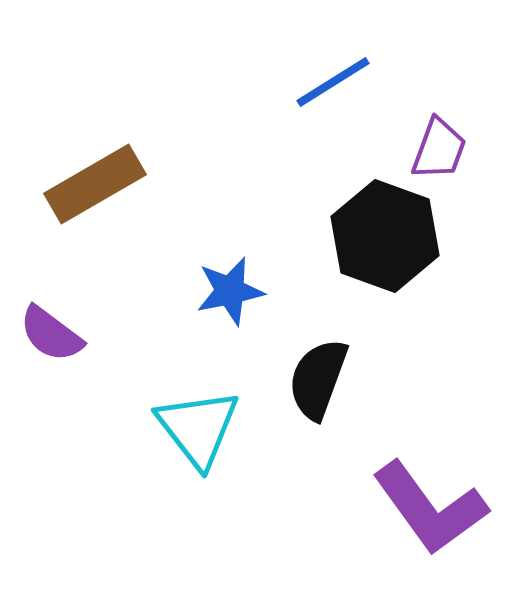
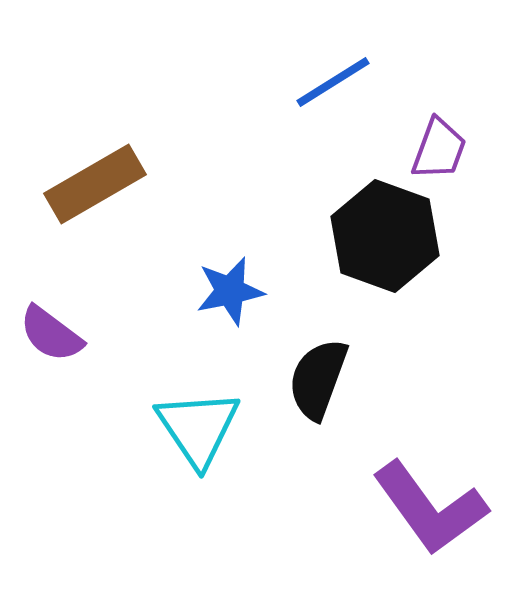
cyan triangle: rotated 4 degrees clockwise
